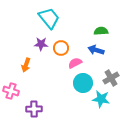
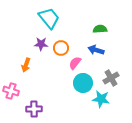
green semicircle: moved 1 px left, 2 px up
pink semicircle: rotated 24 degrees counterclockwise
